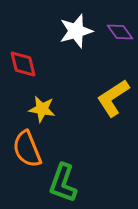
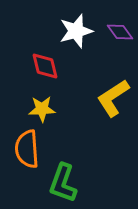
red diamond: moved 22 px right, 2 px down
yellow star: rotated 12 degrees counterclockwise
orange semicircle: rotated 18 degrees clockwise
